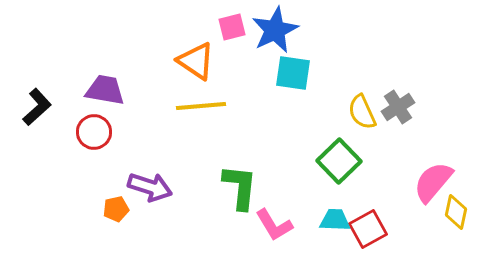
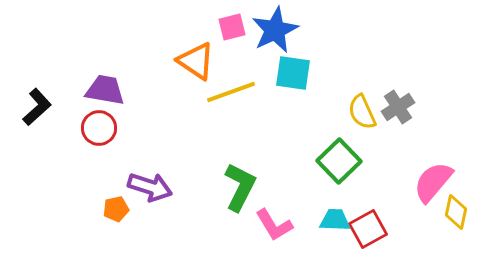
yellow line: moved 30 px right, 14 px up; rotated 15 degrees counterclockwise
red circle: moved 5 px right, 4 px up
green L-shape: rotated 21 degrees clockwise
